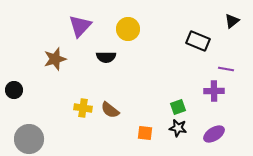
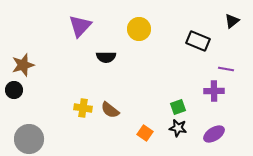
yellow circle: moved 11 px right
brown star: moved 32 px left, 6 px down
orange square: rotated 28 degrees clockwise
